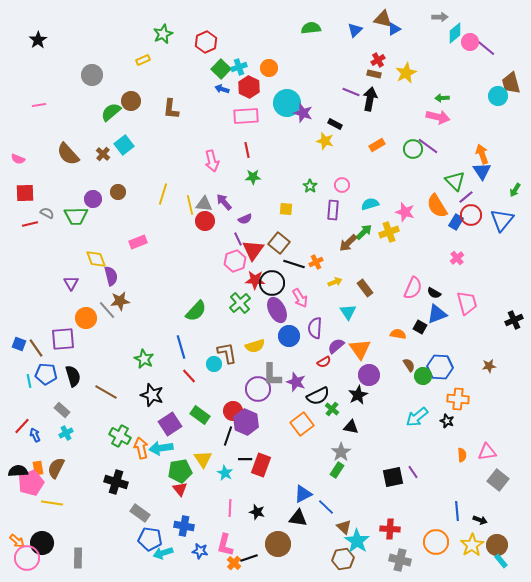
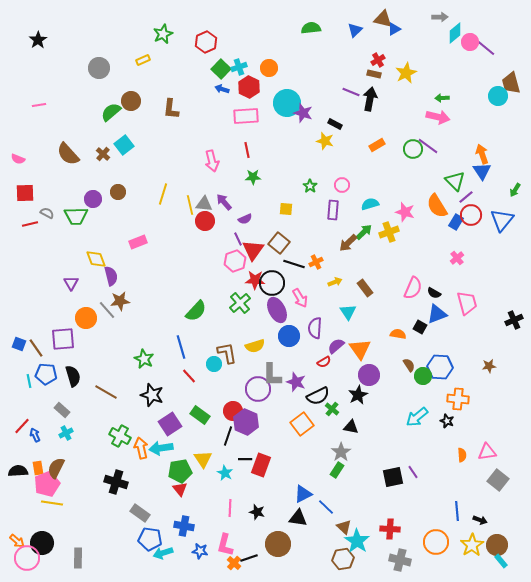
gray circle at (92, 75): moved 7 px right, 7 px up
pink pentagon at (31, 483): moved 16 px right, 1 px down
